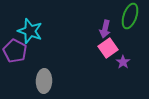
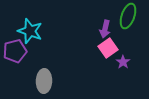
green ellipse: moved 2 px left
purple pentagon: rotated 30 degrees clockwise
